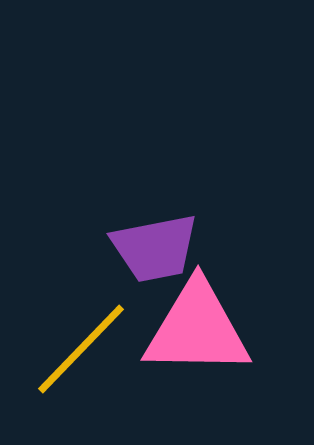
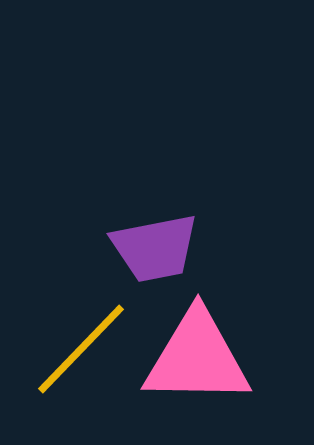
pink triangle: moved 29 px down
